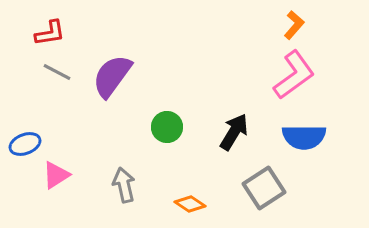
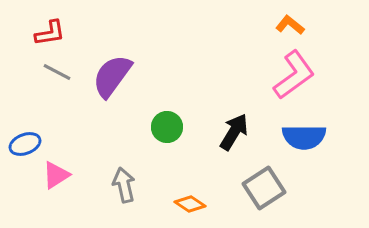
orange L-shape: moved 4 px left; rotated 92 degrees counterclockwise
